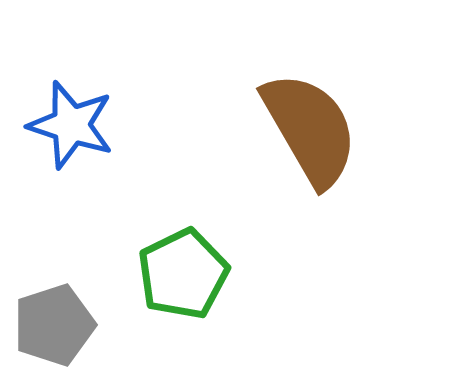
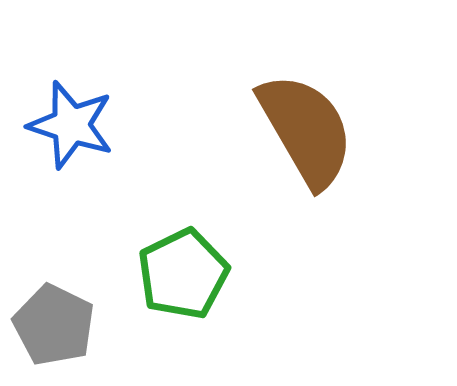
brown semicircle: moved 4 px left, 1 px down
gray pentagon: rotated 28 degrees counterclockwise
